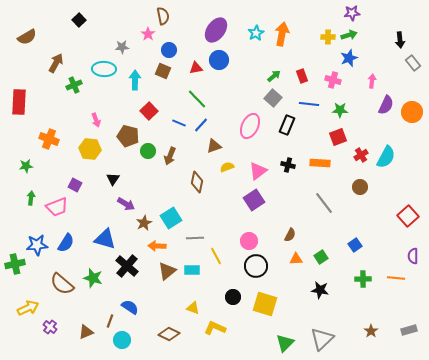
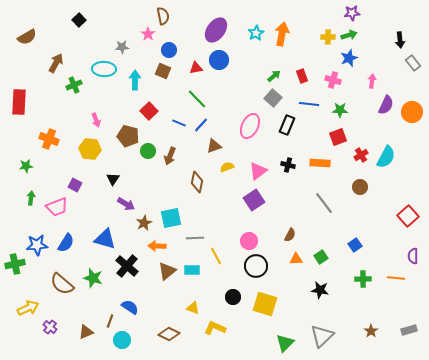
cyan square at (171, 218): rotated 20 degrees clockwise
gray triangle at (322, 339): moved 3 px up
